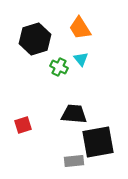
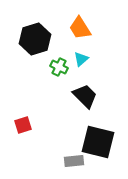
cyan triangle: rotated 28 degrees clockwise
black trapezoid: moved 11 px right, 18 px up; rotated 40 degrees clockwise
black square: rotated 24 degrees clockwise
